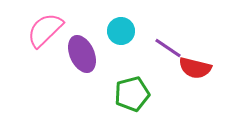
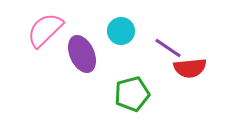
red semicircle: moved 5 px left; rotated 20 degrees counterclockwise
